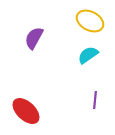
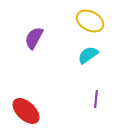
purple line: moved 1 px right, 1 px up
